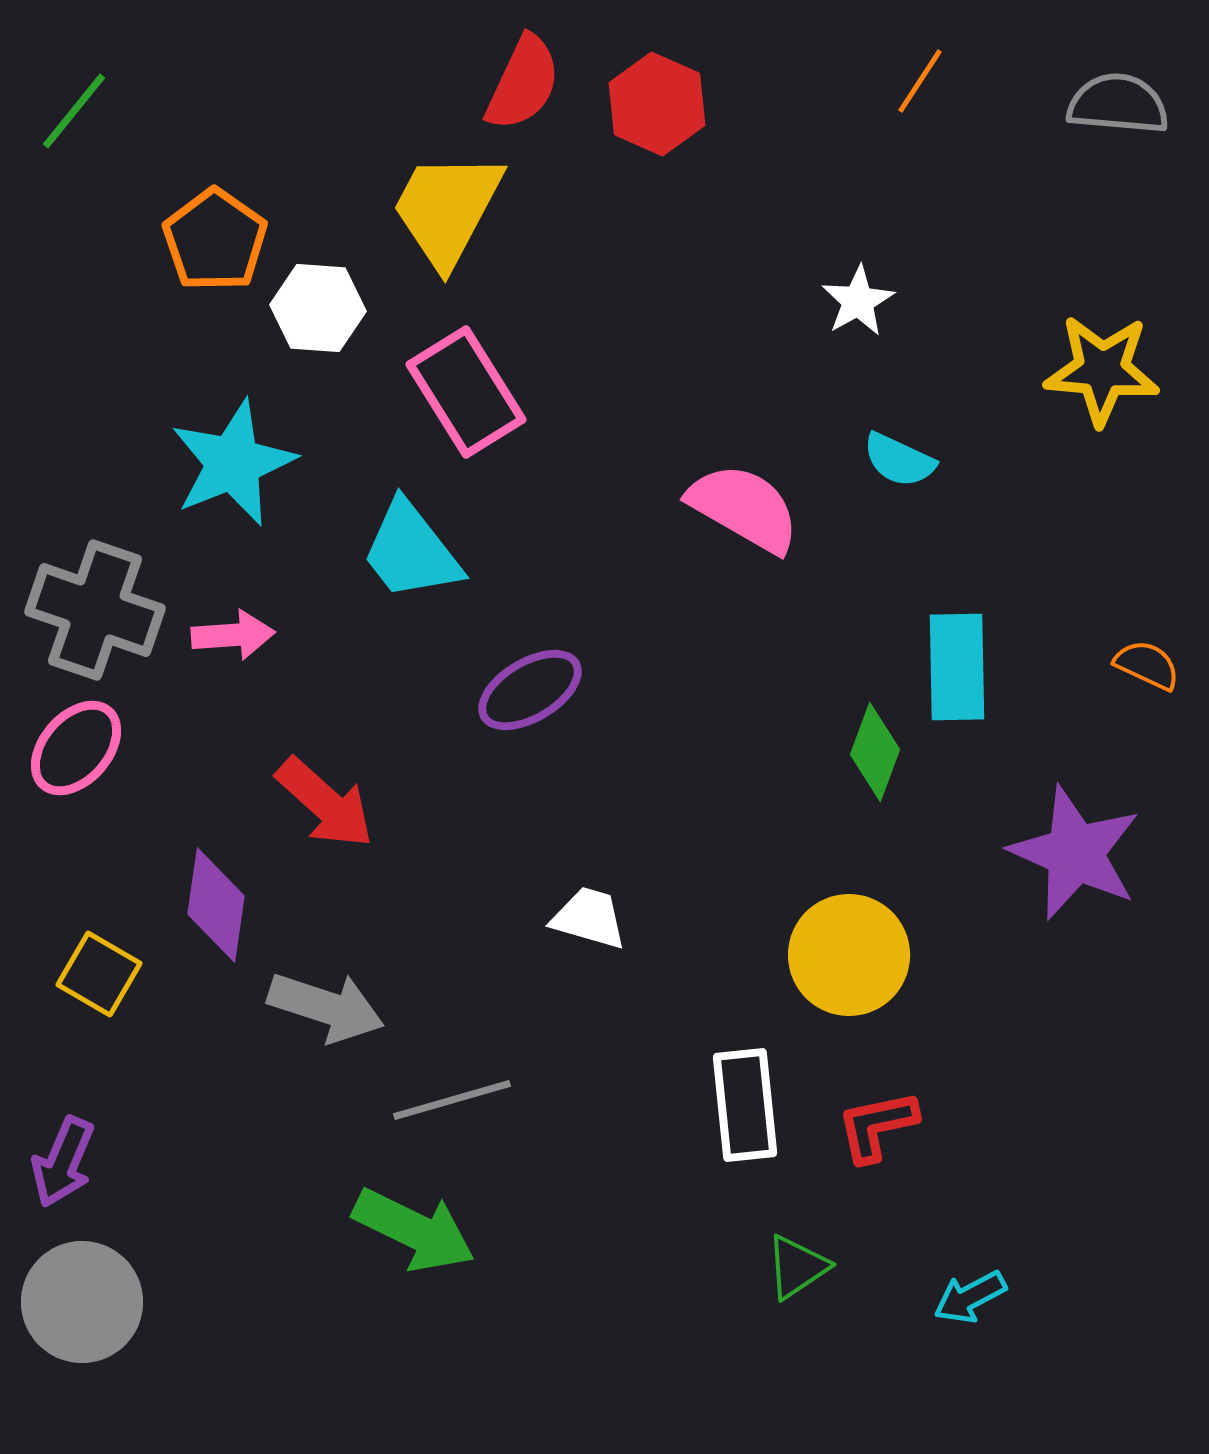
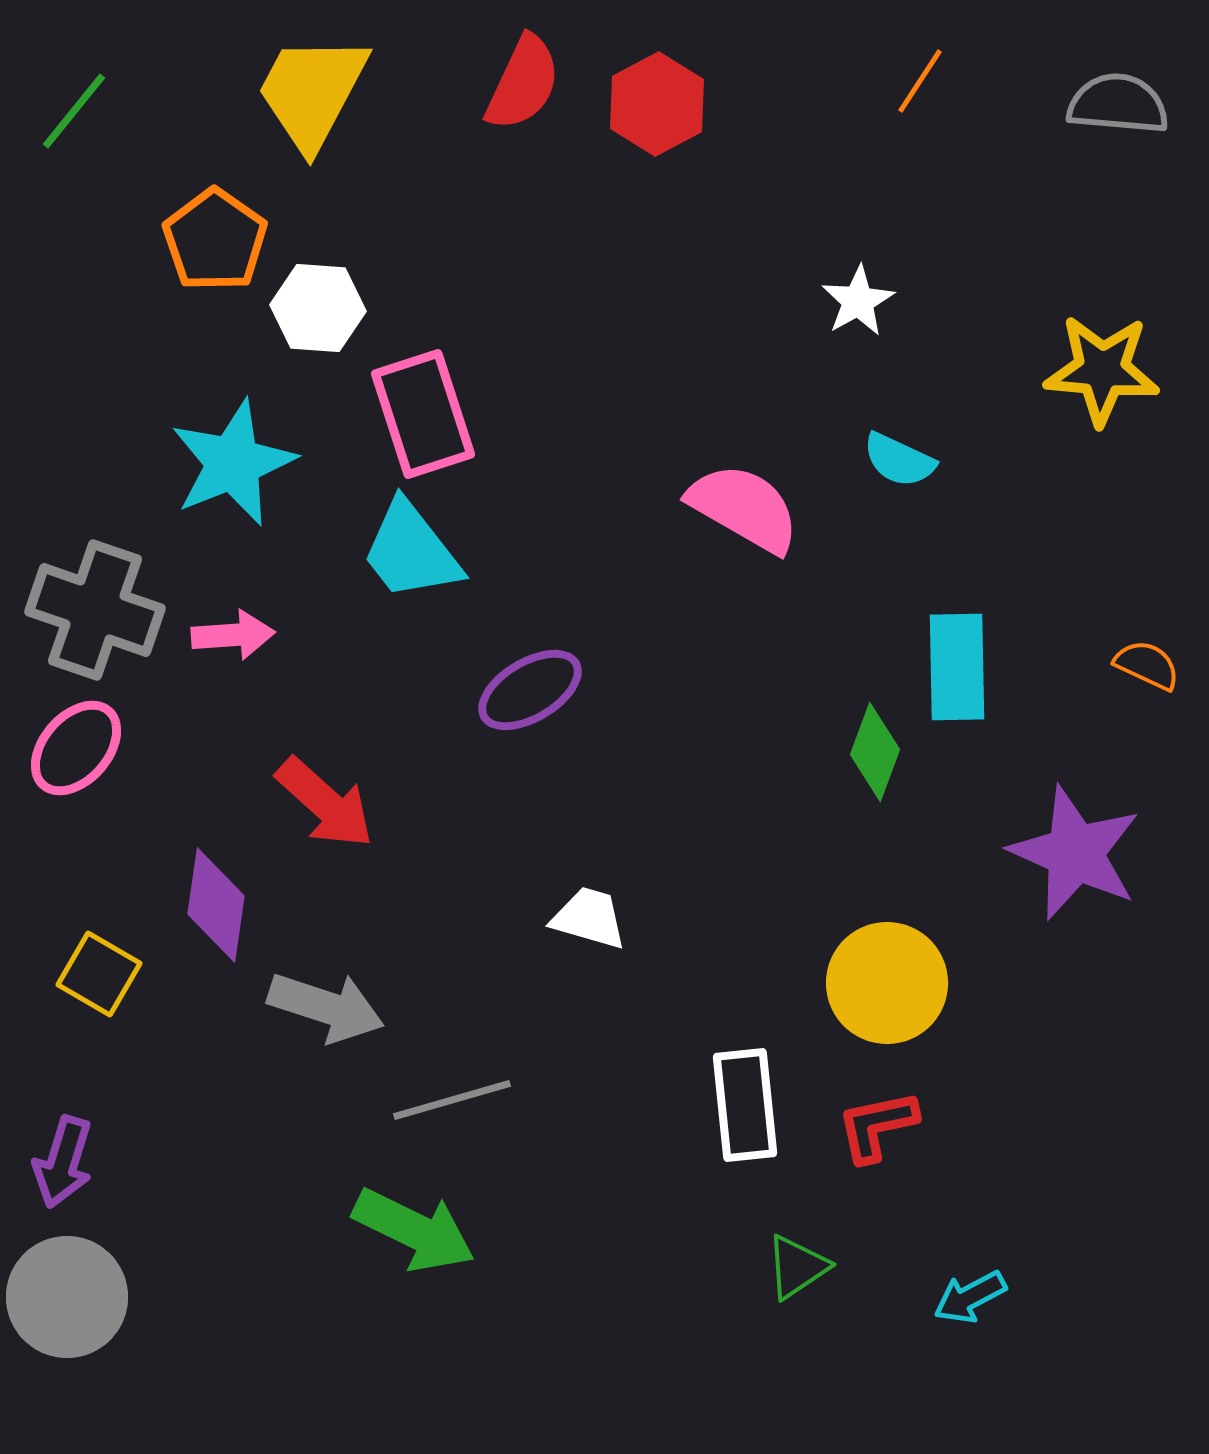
red hexagon: rotated 8 degrees clockwise
yellow trapezoid: moved 135 px left, 117 px up
pink rectangle: moved 43 px left, 22 px down; rotated 14 degrees clockwise
yellow circle: moved 38 px right, 28 px down
purple arrow: rotated 6 degrees counterclockwise
gray circle: moved 15 px left, 5 px up
